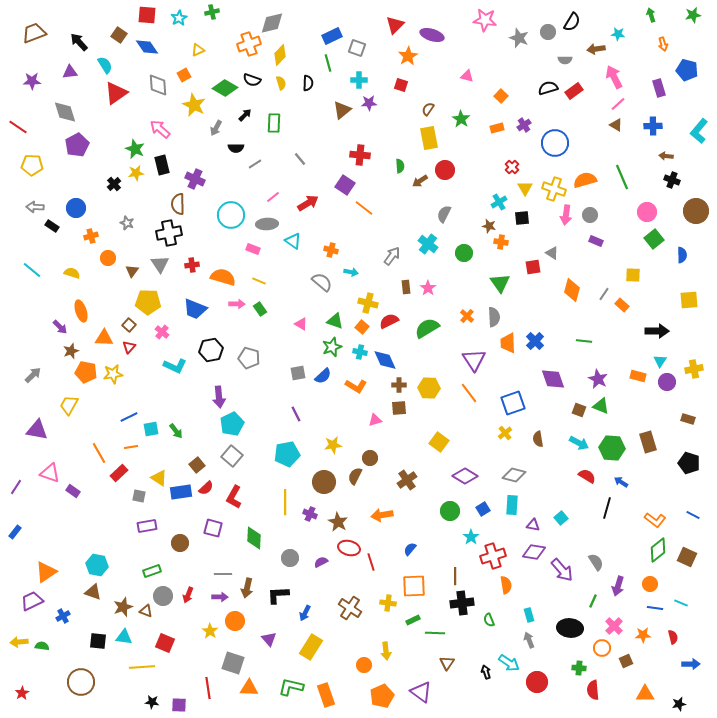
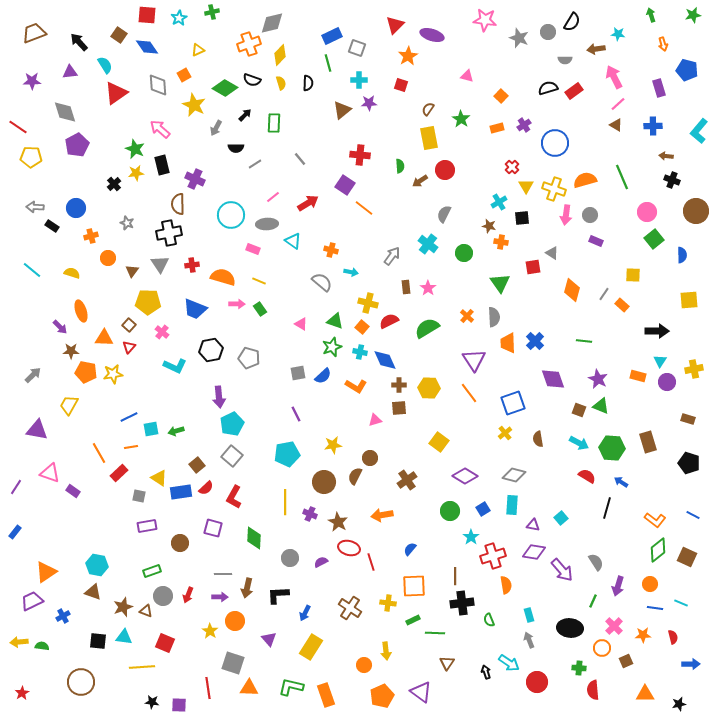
yellow pentagon at (32, 165): moved 1 px left, 8 px up
yellow triangle at (525, 188): moved 1 px right, 2 px up
brown star at (71, 351): rotated 21 degrees clockwise
green arrow at (176, 431): rotated 112 degrees clockwise
